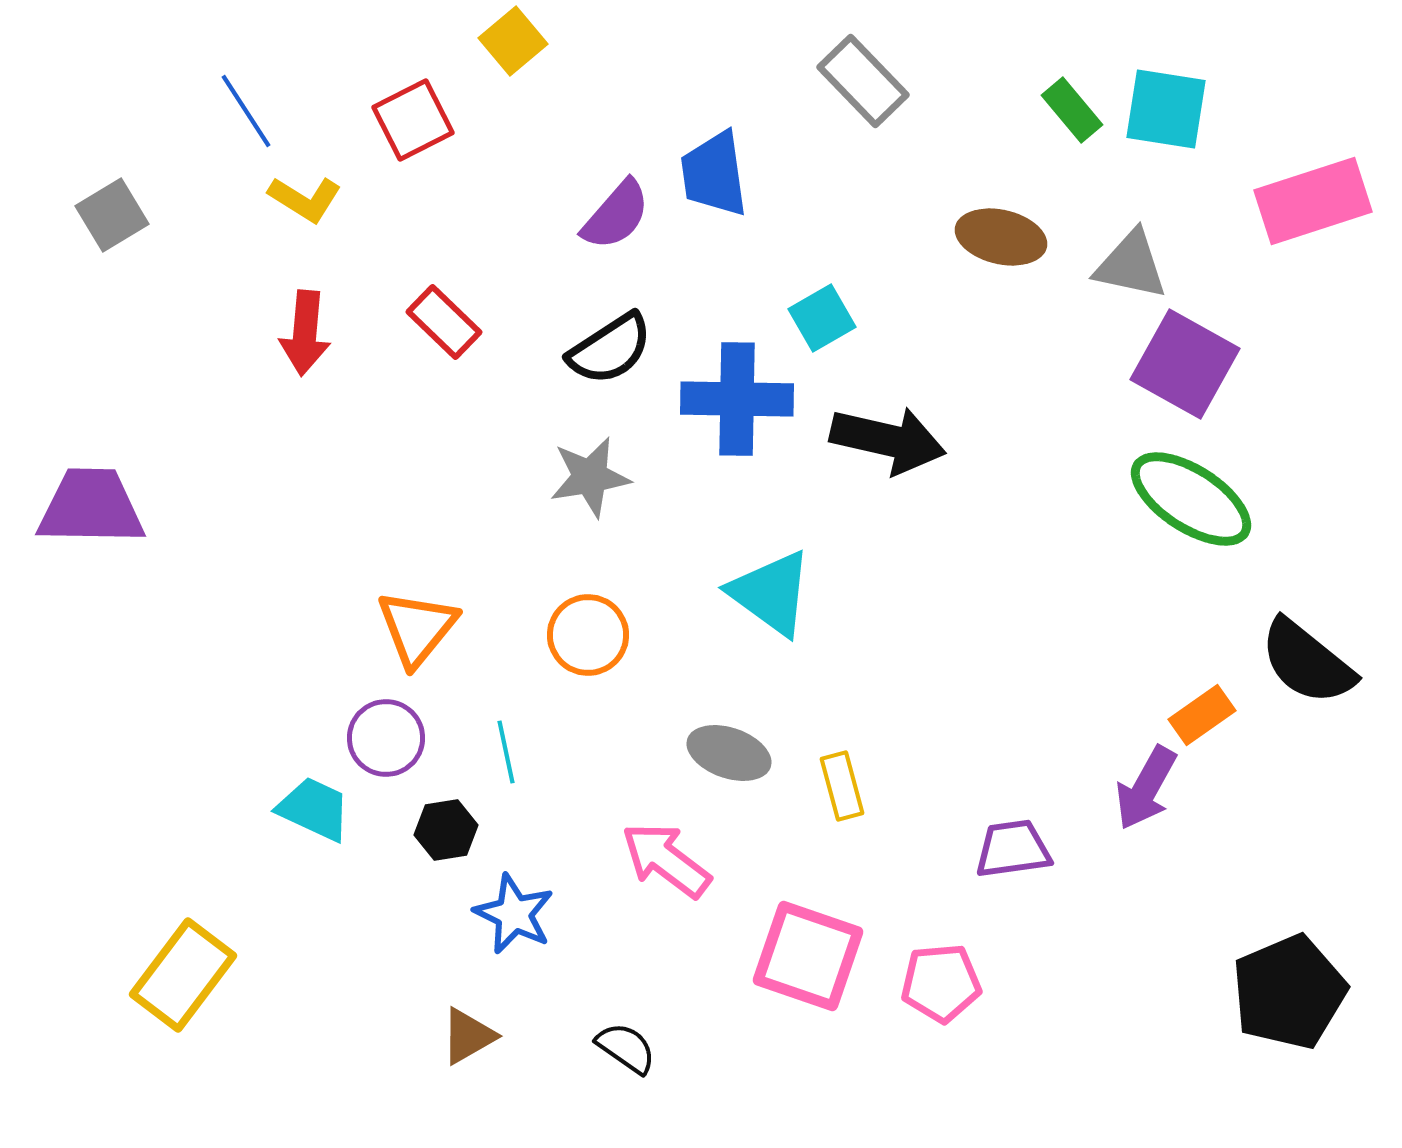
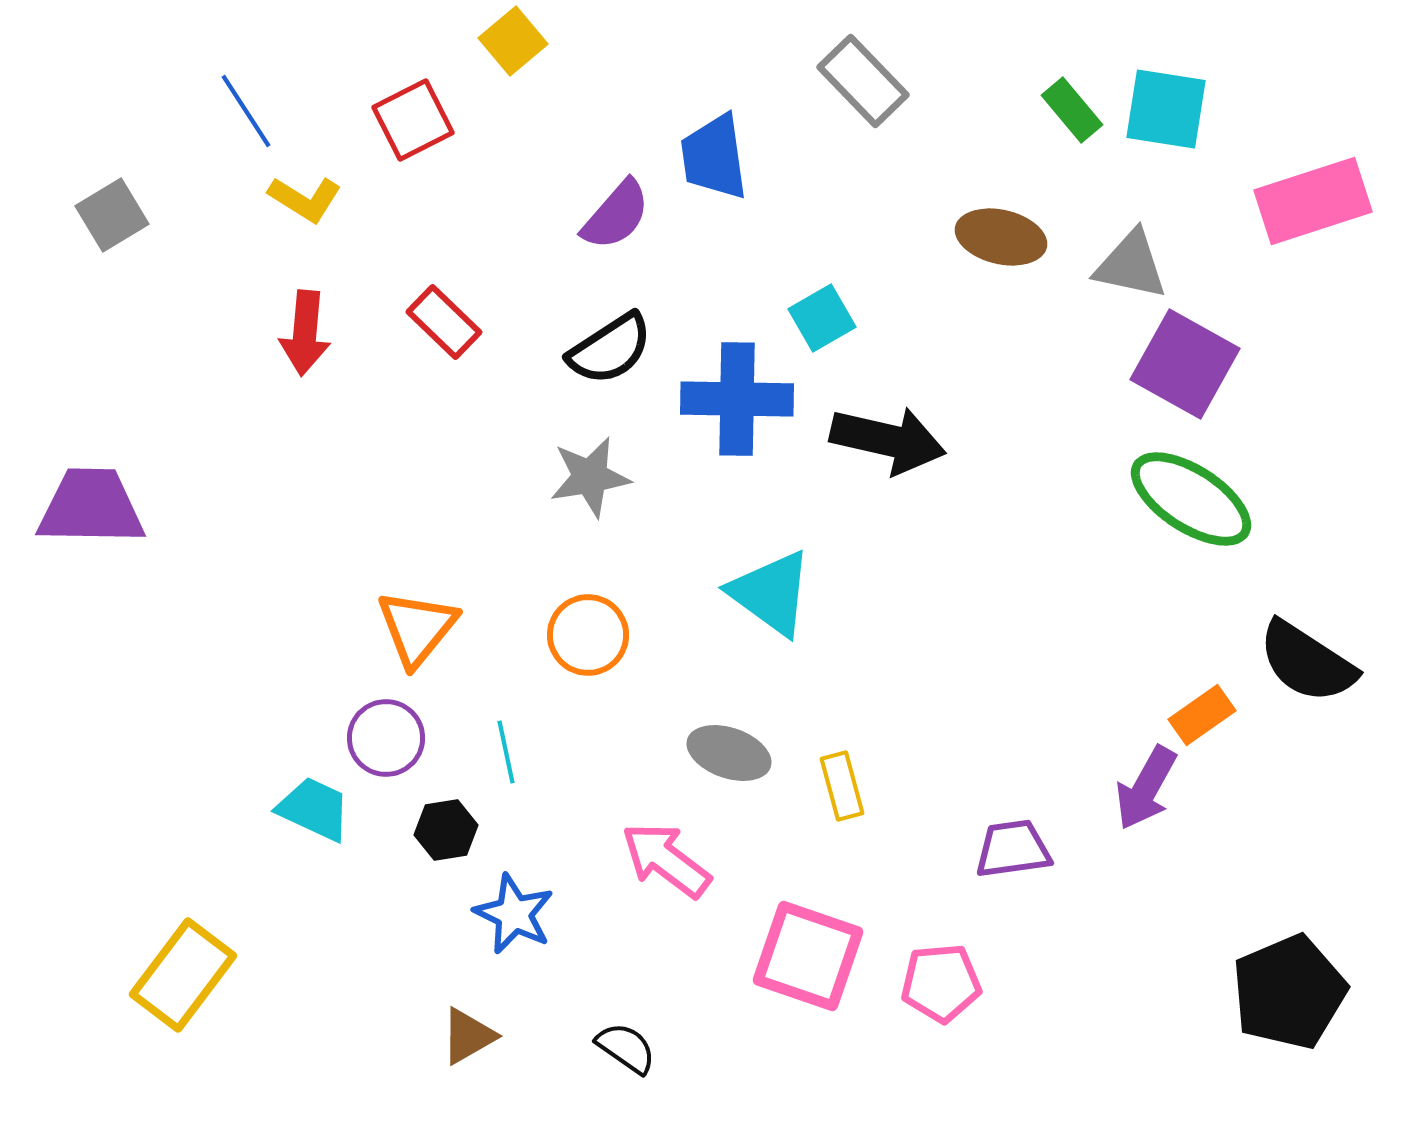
blue trapezoid at (714, 174): moved 17 px up
black semicircle at (1307, 662): rotated 6 degrees counterclockwise
